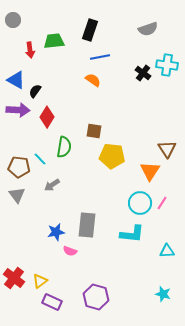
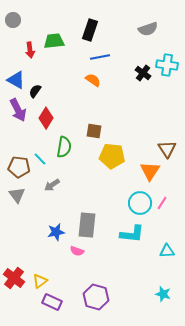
purple arrow: rotated 60 degrees clockwise
red diamond: moved 1 px left, 1 px down
pink semicircle: moved 7 px right
